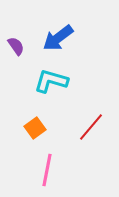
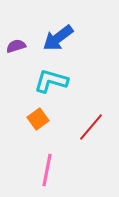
purple semicircle: rotated 72 degrees counterclockwise
orange square: moved 3 px right, 9 px up
